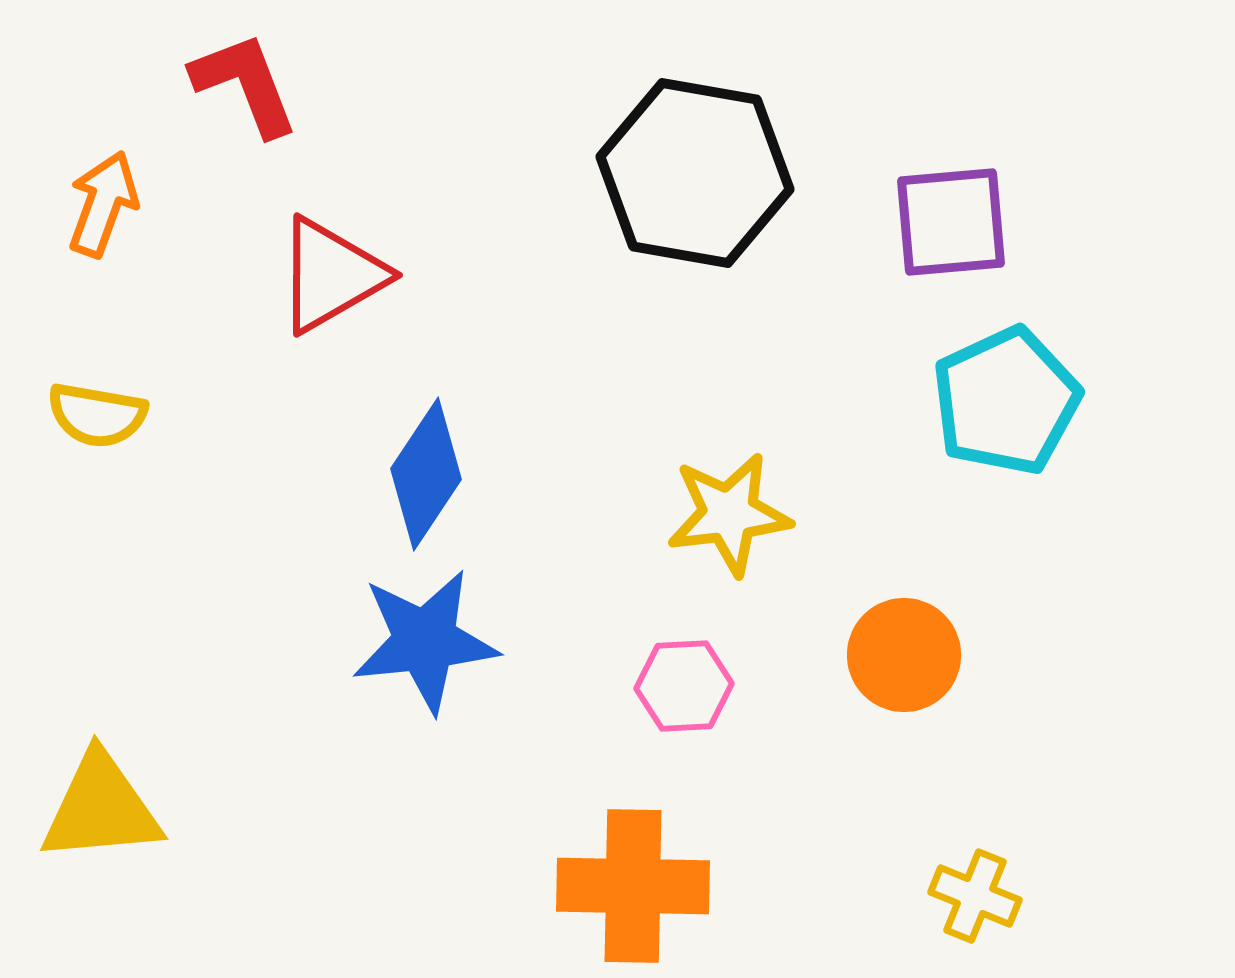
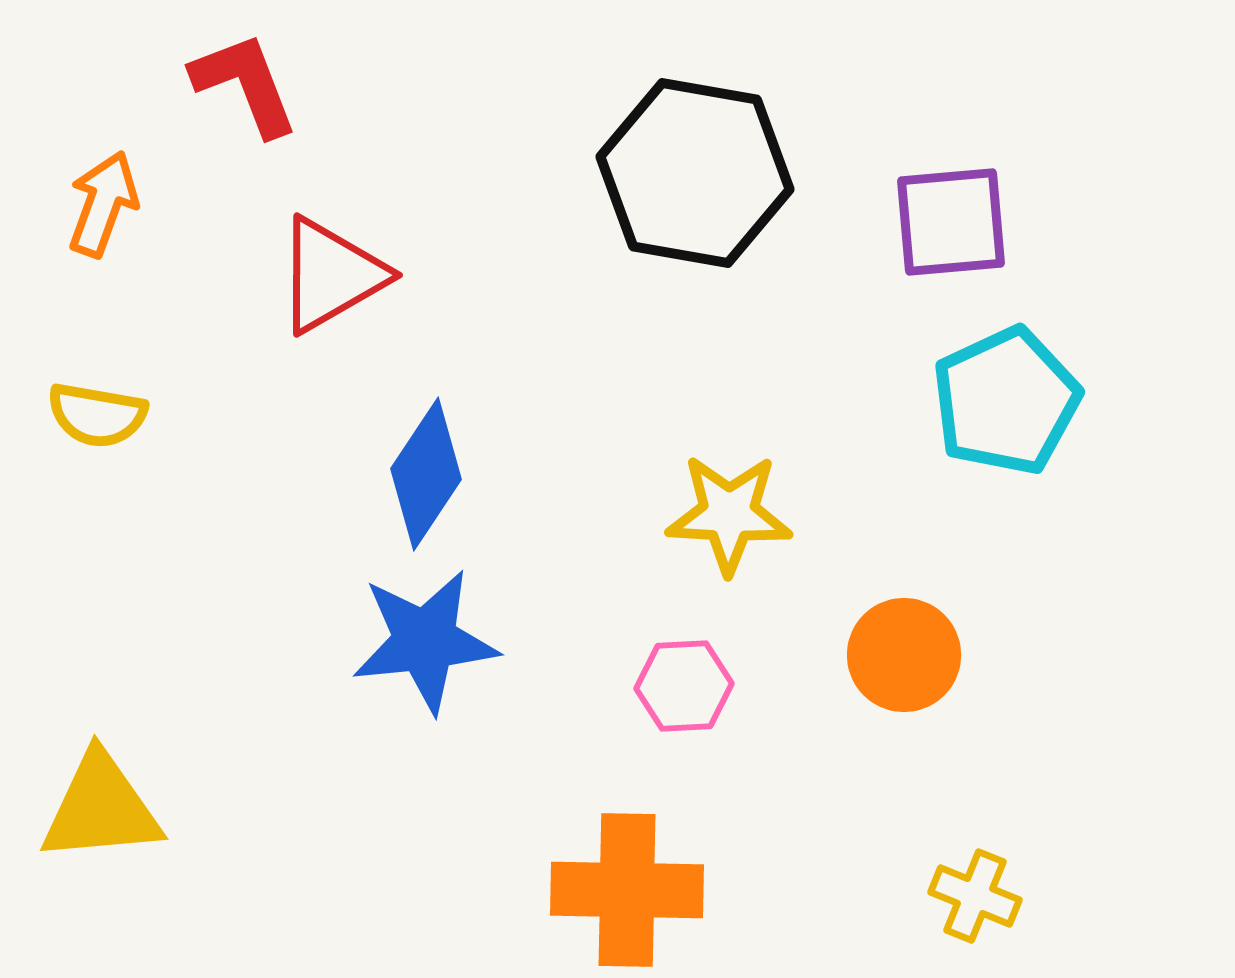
yellow star: rotated 10 degrees clockwise
orange cross: moved 6 px left, 4 px down
